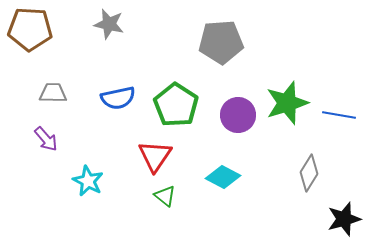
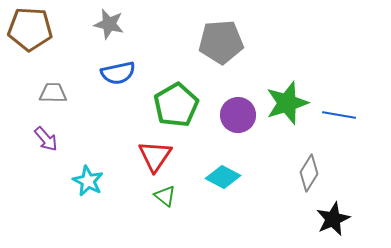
blue semicircle: moved 25 px up
green pentagon: rotated 9 degrees clockwise
black star: moved 11 px left; rotated 8 degrees counterclockwise
